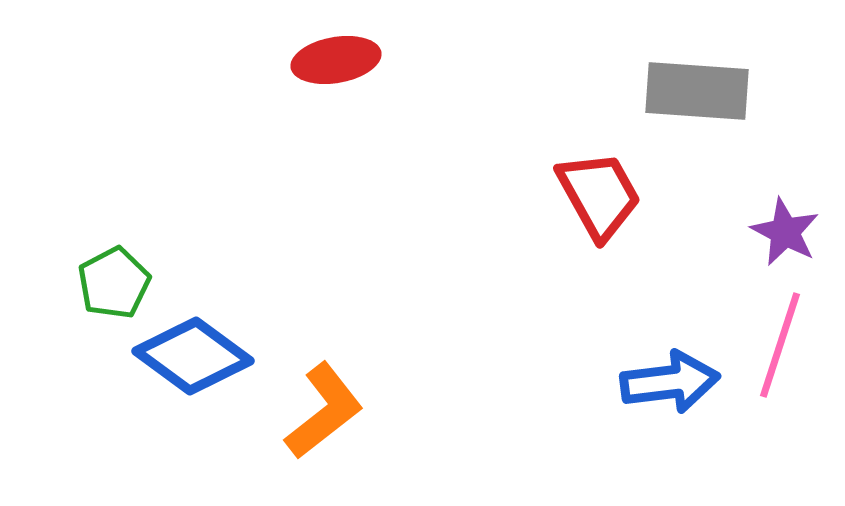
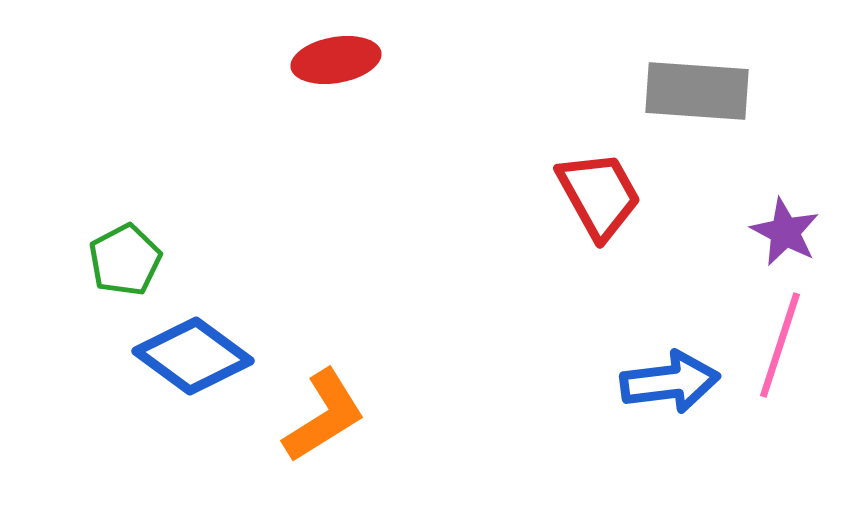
green pentagon: moved 11 px right, 23 px up
orange L-shape: moved 5 px down; rotated 6 degrees clockwise
